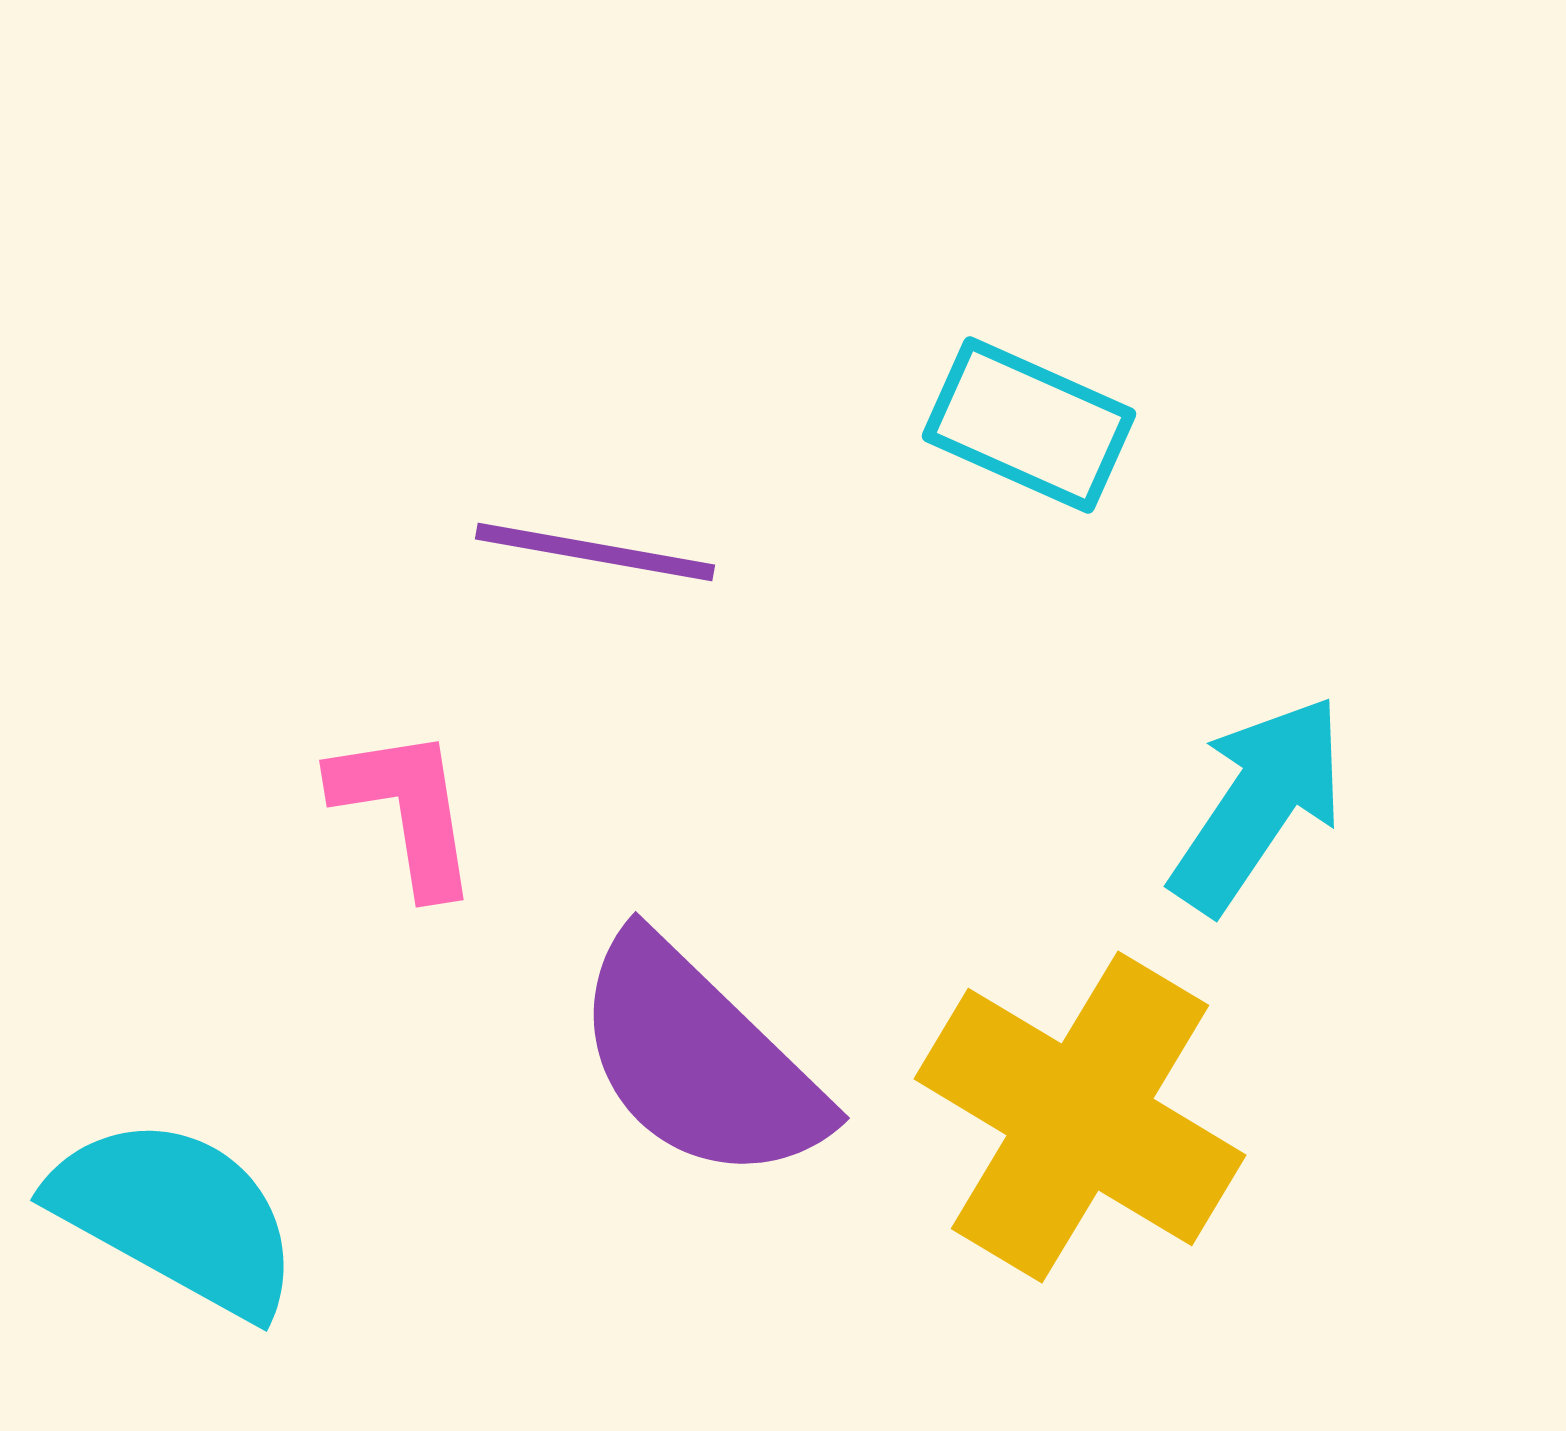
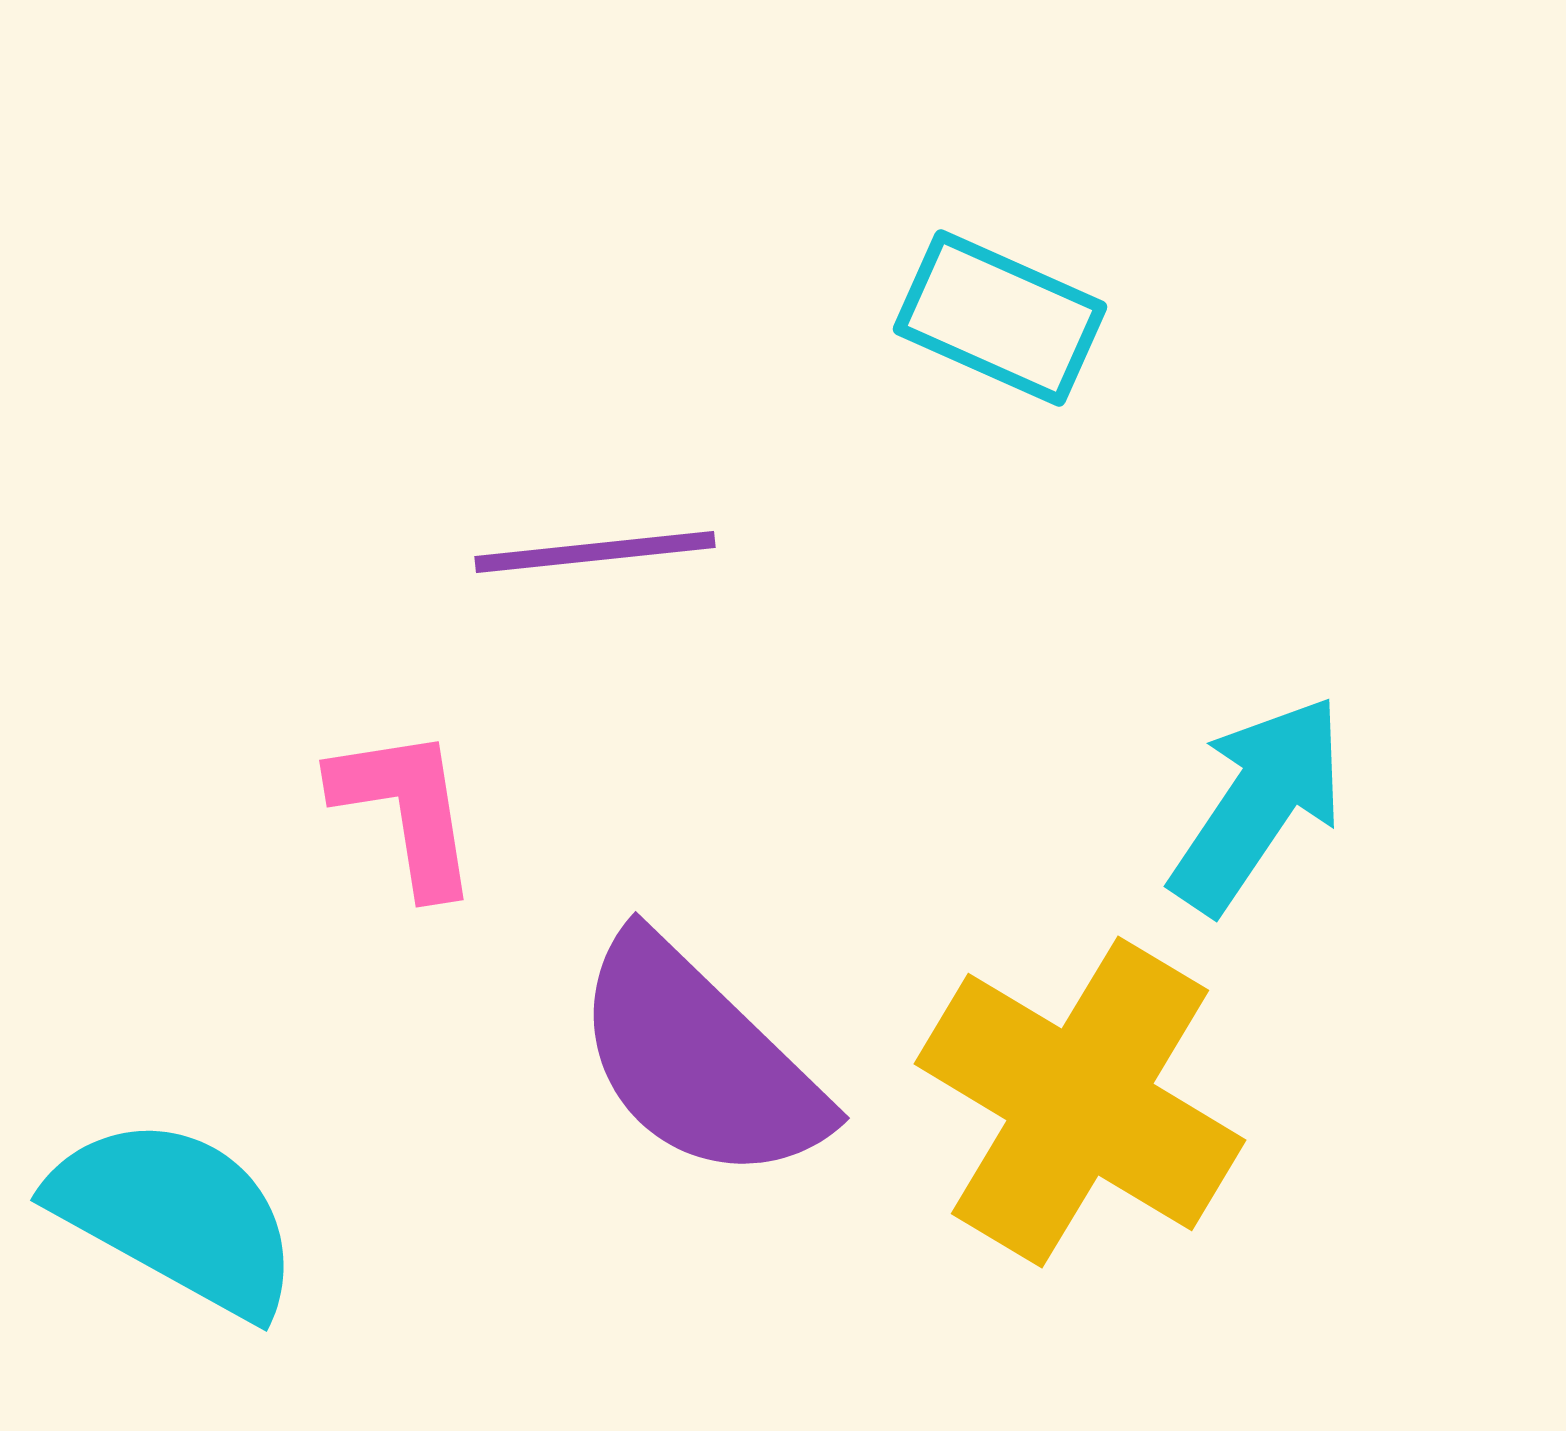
cyan rectangle: moved 29 px left, 107 px up
purple line: rotated 16 degrees counterclockwise
yellow cross: moved 15 px up
